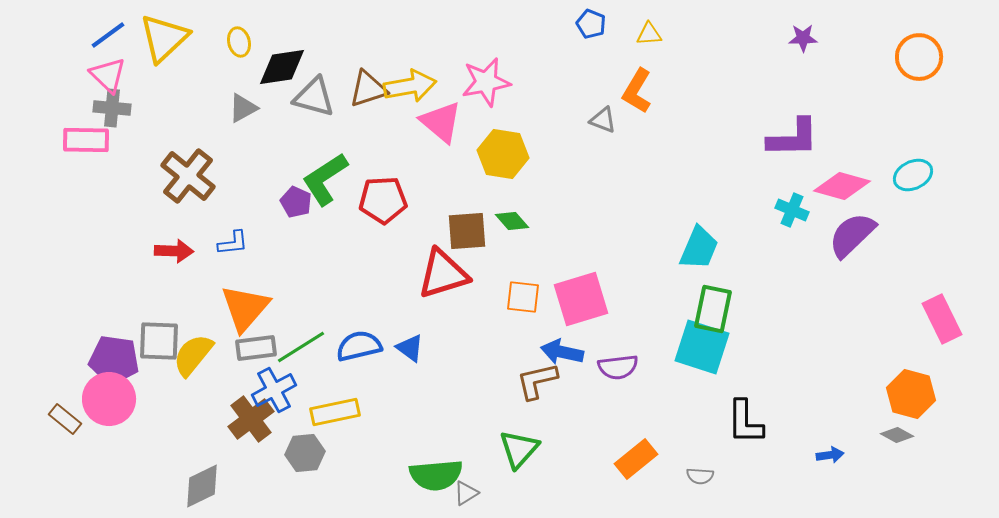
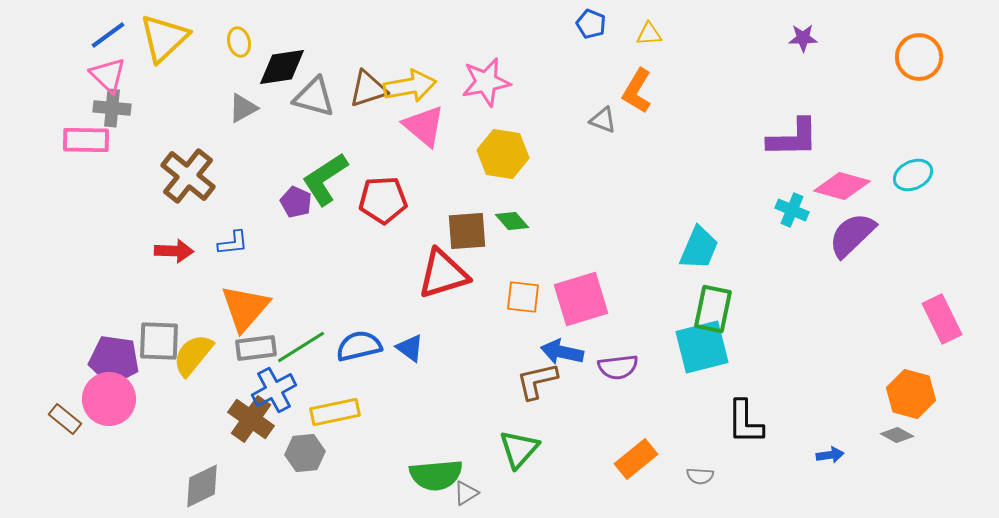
pink triangle at (441, 122): moved 17 px left, 4 px down
cyan square at (702, 347): rotated 32 degrees counterclockwise
brown cross at (251, 419): rotated 18 degrees counterclockwise
